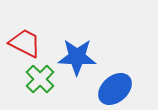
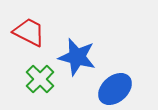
red trapezoid: moved 4 px right, 11 px up
blue star: rotated 12 degrees clockwise
